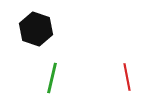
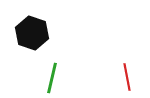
black hexagon: moved 4 px left, 4 px down
